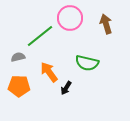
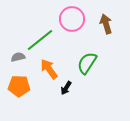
pink circle: moved 2 px right, 1 px down
green line: moved 4 px down
green semicircle: rotated 110 degrees clockwise
orange arrow: moved 3 px up
